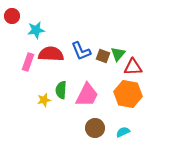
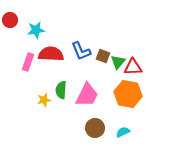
red circle: moved 2 px left, 4 px down
green triangle: moved 8 px down
